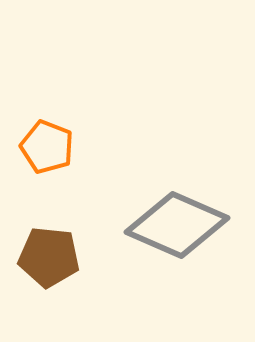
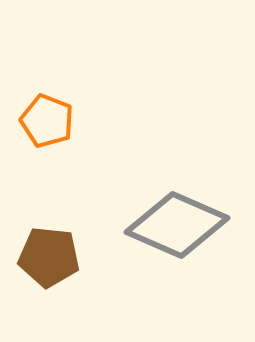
orange pentagon: moved 26 px up
